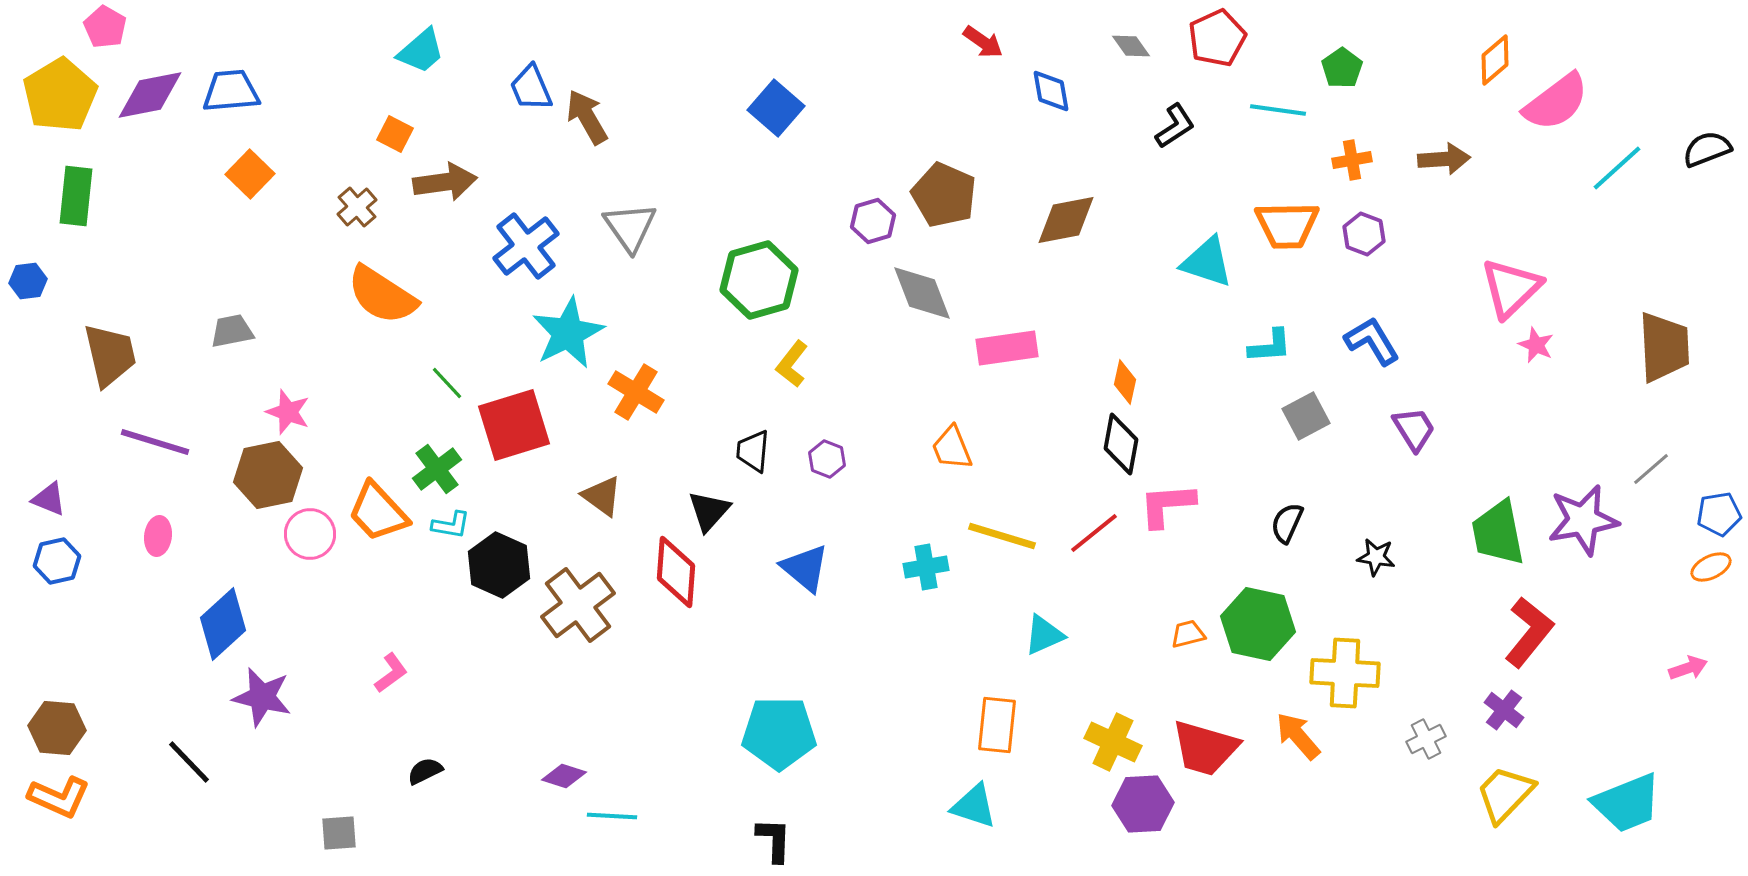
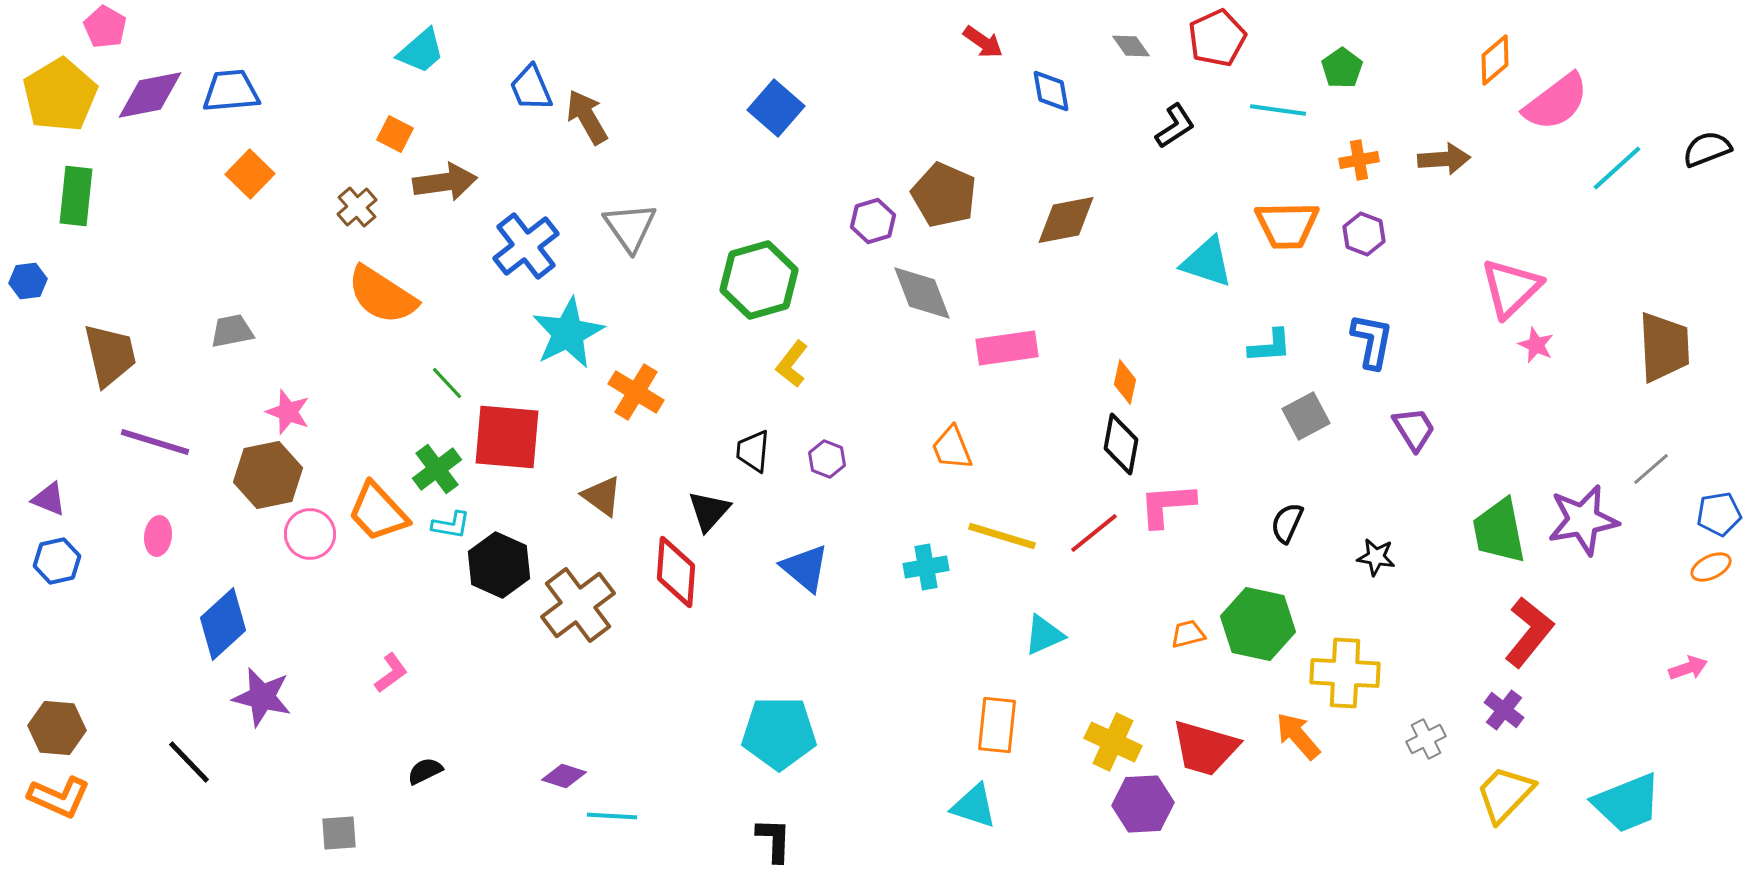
orange cross at (1352, 160): moved 7 px right
blue L-shape at (1372, 341): rotated 42 degrees clockwise
red square at (514, 425): moved 7 px left, 12 px down; rotated 22 degrees clockwise
green trapezoid at (1498, 533): moved 1 px right, 2 px up
